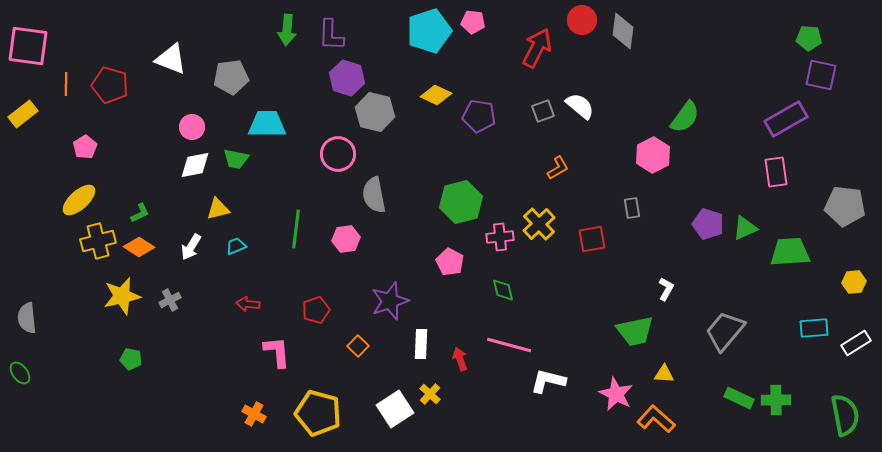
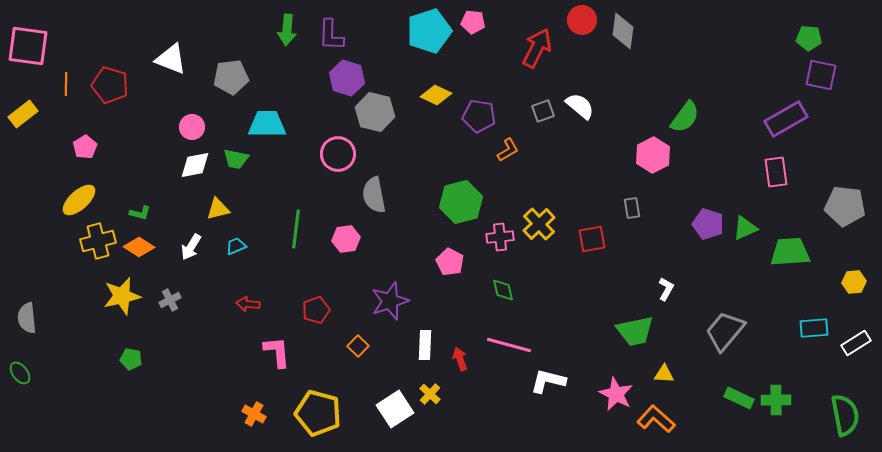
orange L-shape at (558, 168): moved 50 px left, 18 px up
green L-shape at (140, 213): rotated 40 degrees clockwise
white rectangle at (421, 344): moved 4 px right, 1 px down
